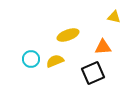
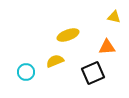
orange triangle: moved 4 px right
cyan circle: moved 5 px left, 13 px down
